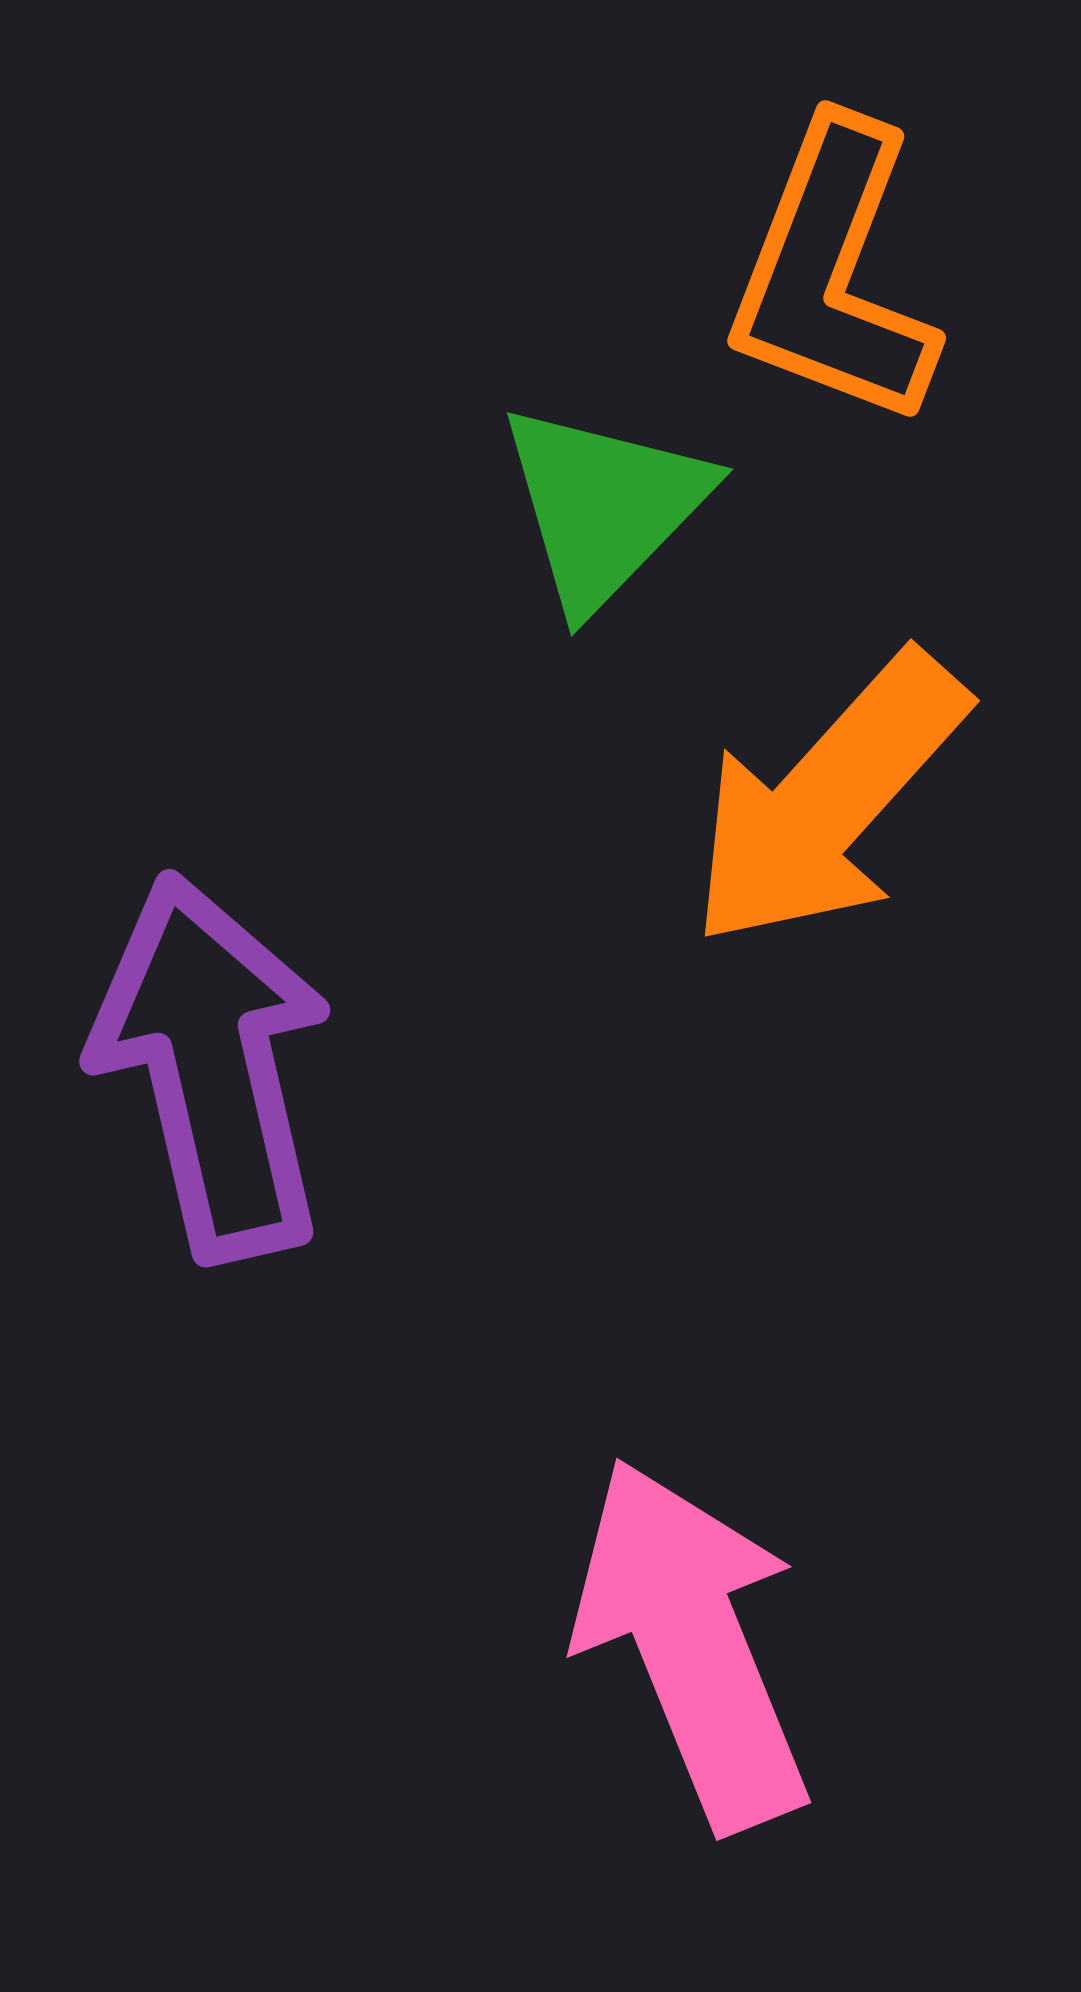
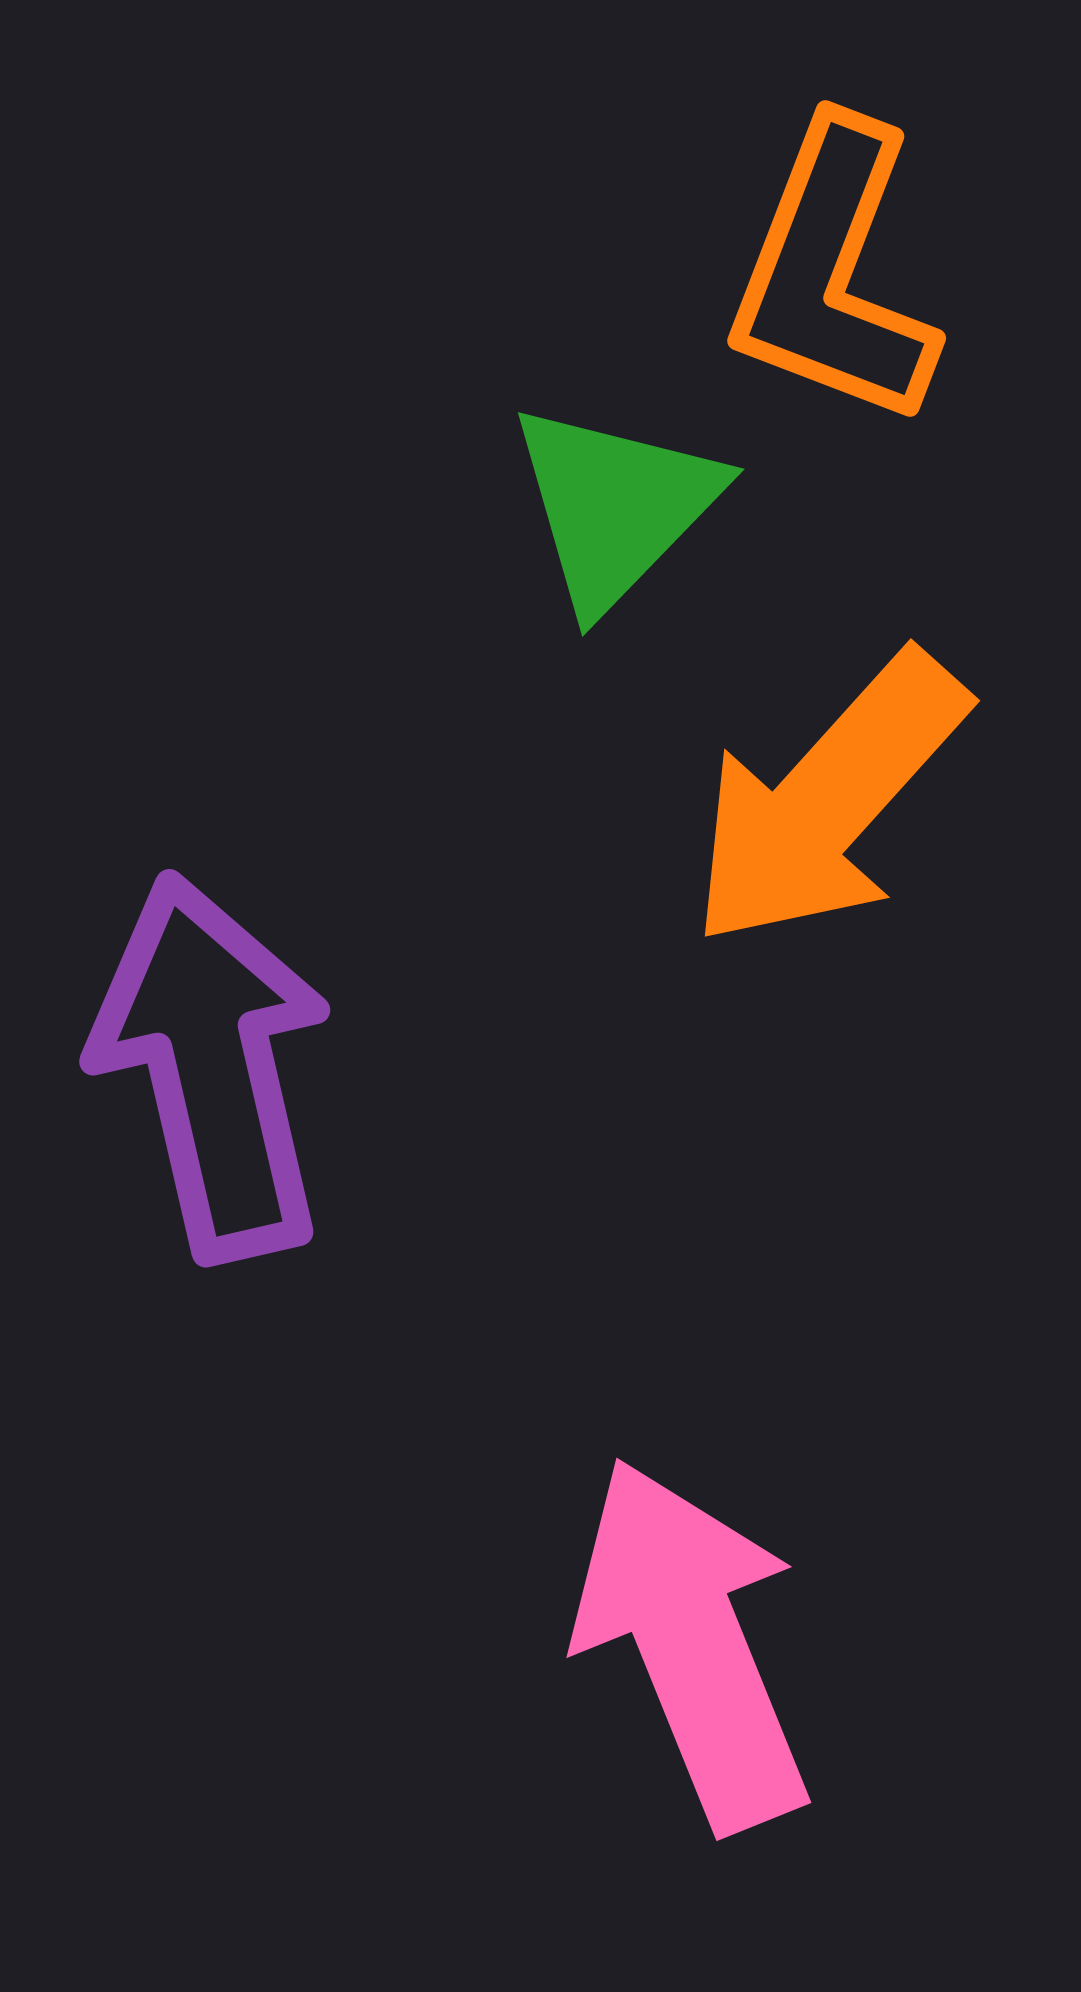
green triangle: moved 11 px right
